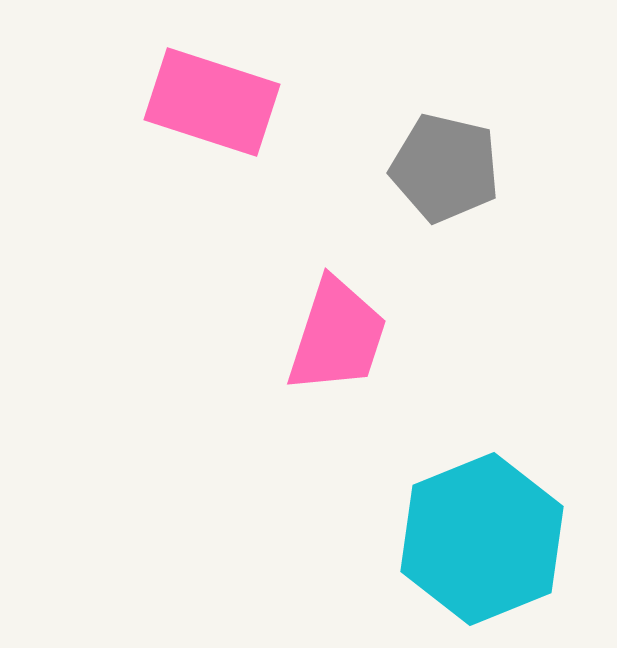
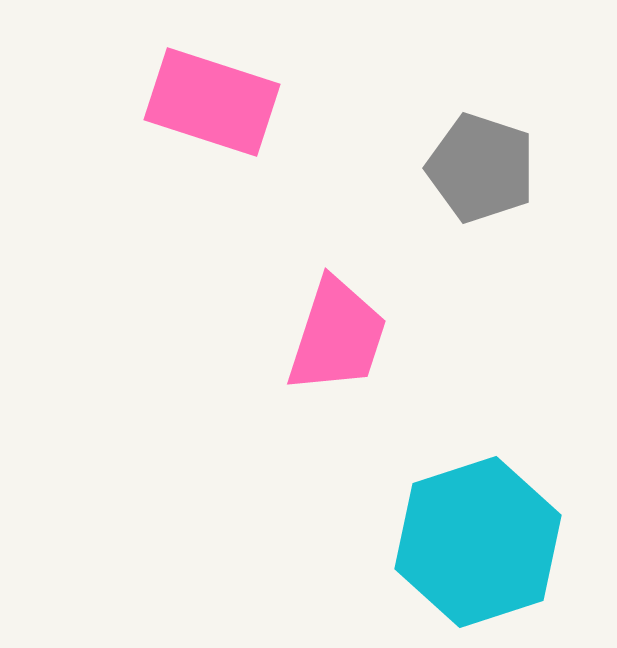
gray pentagon: moved 36 px right; rotated 5 degrees clockwise
cyan hexagon: moved 4 px left, 3 px down; rotated 4 degrees clockwise
